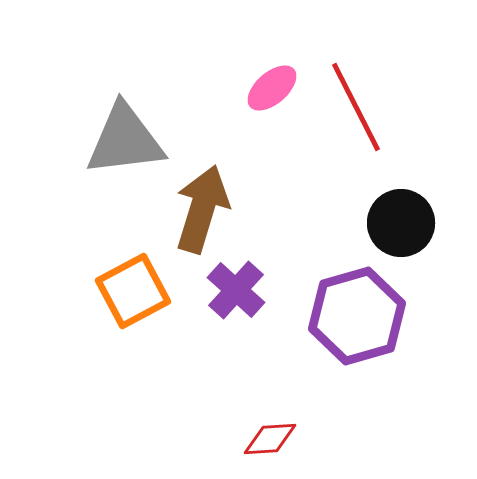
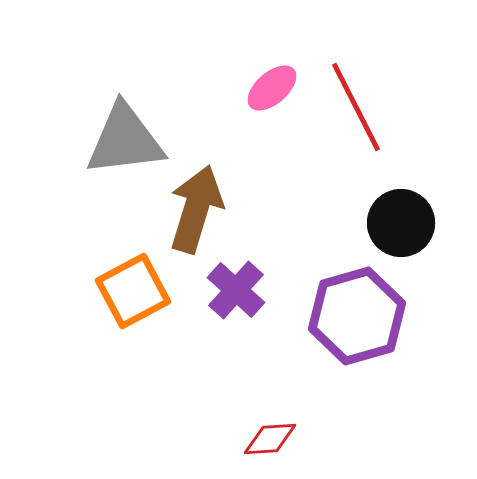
brown arrow: moved 6 px left
